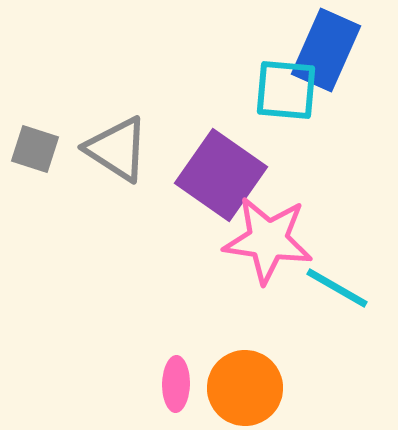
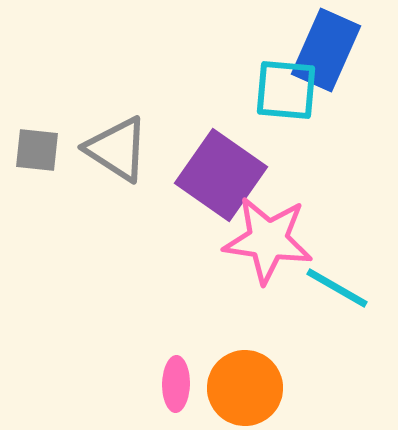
gray square: moved 2 px right, 1 px down; rotated 12 degrees counterclockwise
